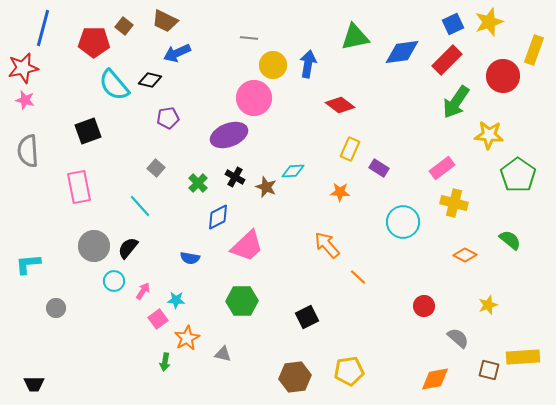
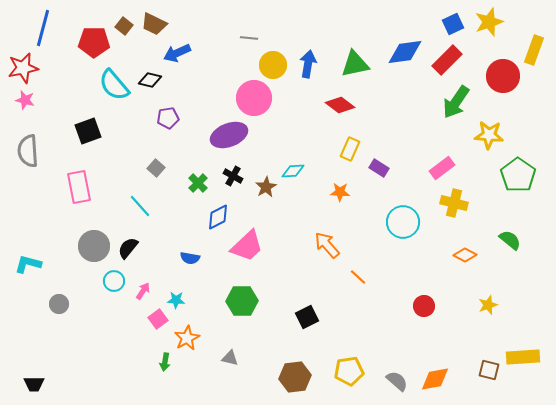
brown trapezoid at (165, 21): moved 11 px left, 3 px down
green triangle at (355, 37): moved 27 px down
blue diamond at (402, 52): moved 3 px right
black cross at (235, 177): moved 2 px left, 1 px up
brown star at (266, 187): rotated 20 degrees clockwise
cyan L-shape at (28, 264): rotated 20 degrees clockwise
gray circle at (56, 308): moved 3 px right, 4 px up
gray semicircle at (458, 338): moved 61 px left, 43 px down
gray triangle at (223, 354): moved 7 px right, 4 px down
